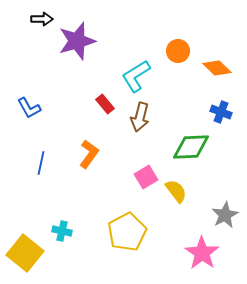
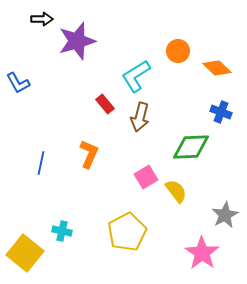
blue L-shape: moved 11 px left, 25 px up
orange L-shape: rotated 12 degrees counterclockwise
